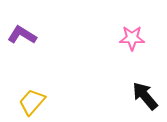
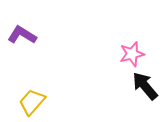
pink star: moved 16 px down; rotated 15 degrees counterclockwise
black arrow: moved 10 px up
